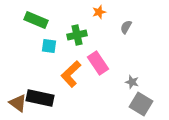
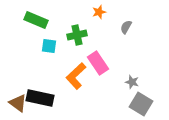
orange L-shape: moved 5 px right, 2 px down
